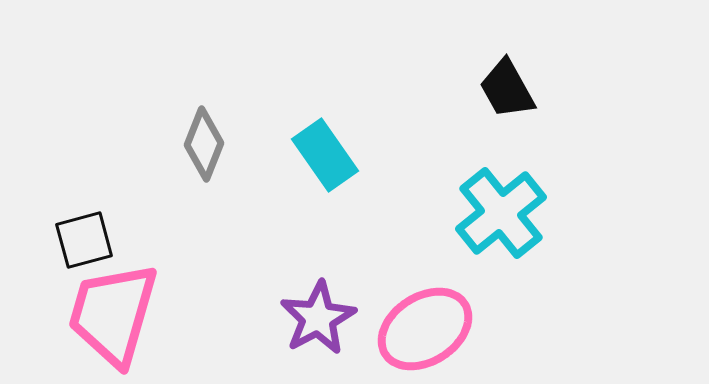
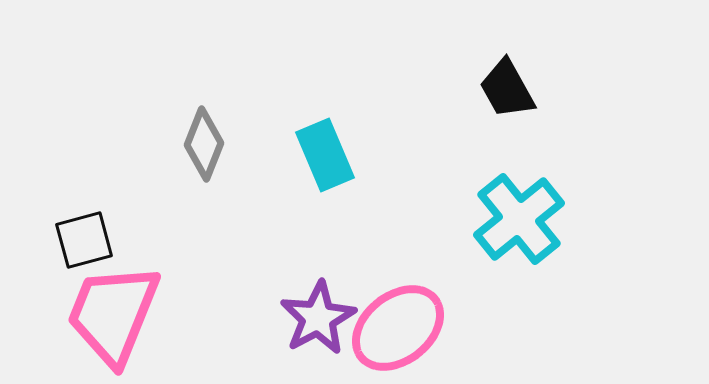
cyan rectangle: rotated 12 degrees clockwise
cyan cross: moved 18 px right, 6 px down
pink trapezoid: rotated 6 degrees clockwise
pink ellipse: moved 27 px left, 1 px up; rotated 6 degrees counterclockwise
